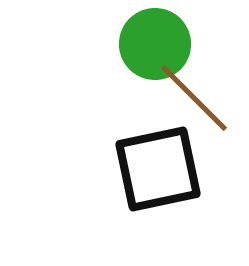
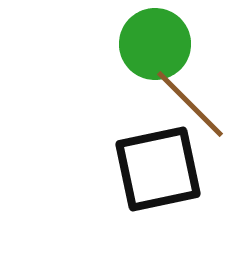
brown line: moved 4 px left, 6 px down
